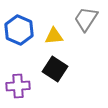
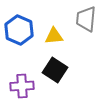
gray trapezoid: rotated 28 degrees counterclockwise
black square: moved 1 px down
purple cross: moved 4 px right
